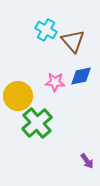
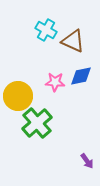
brown triangle: rotated 25 degrees counterclockwise
